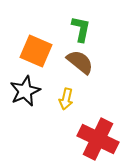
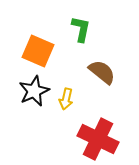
orange square: moved 2 px right
brown semicircle: moved 22 px right, 10 px down
black star: moved 9 px right
